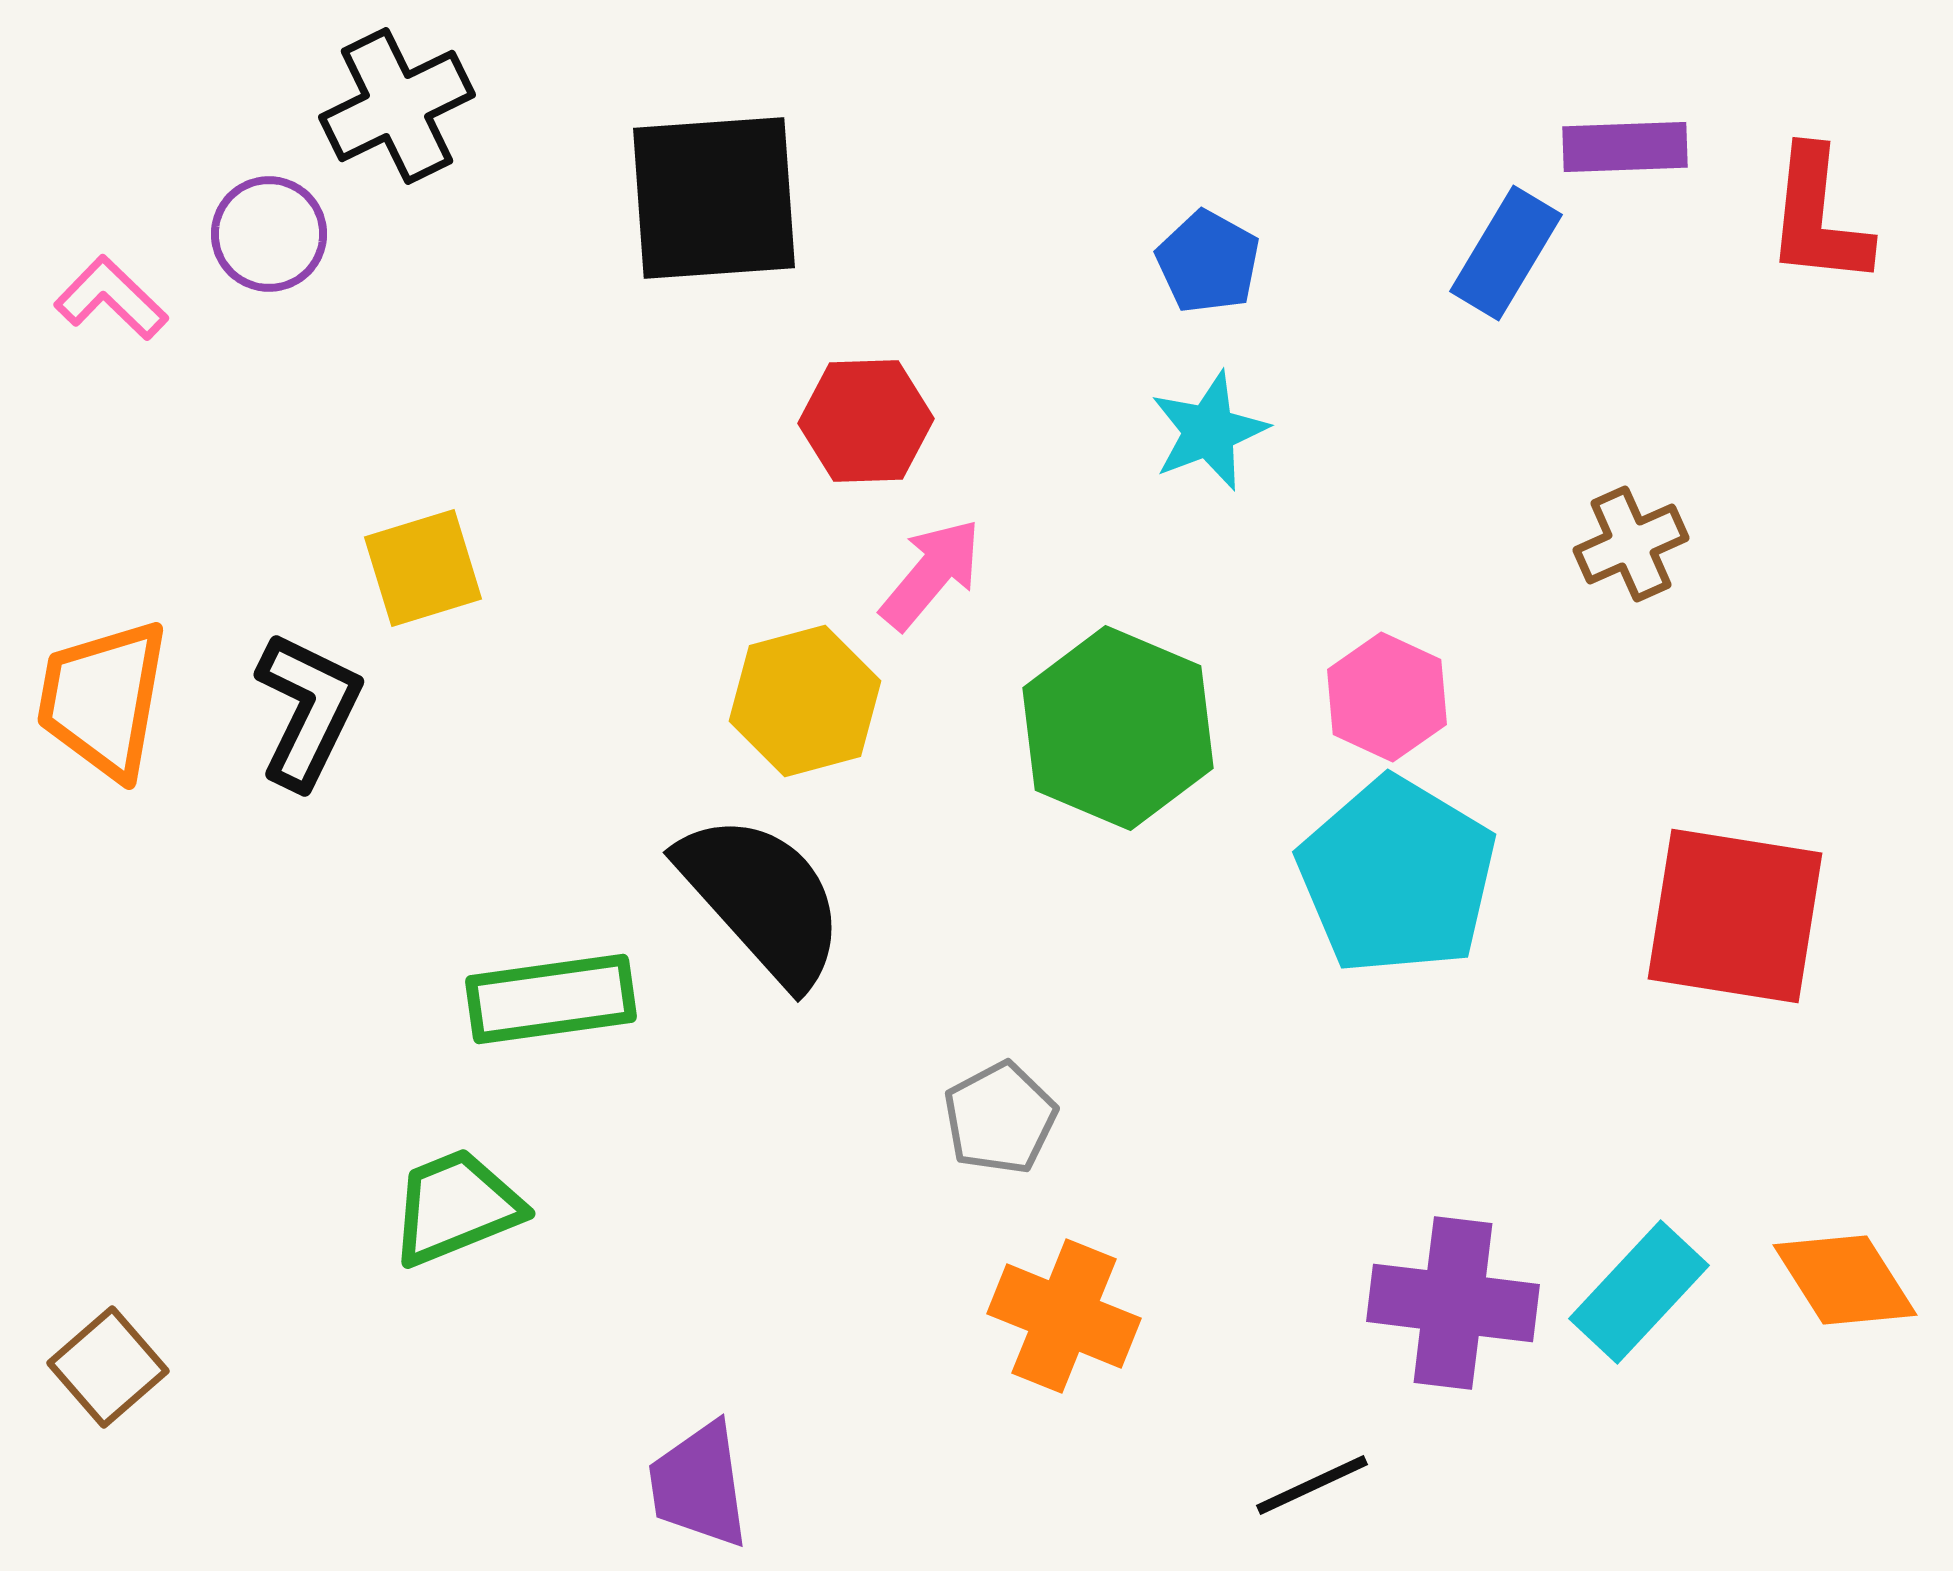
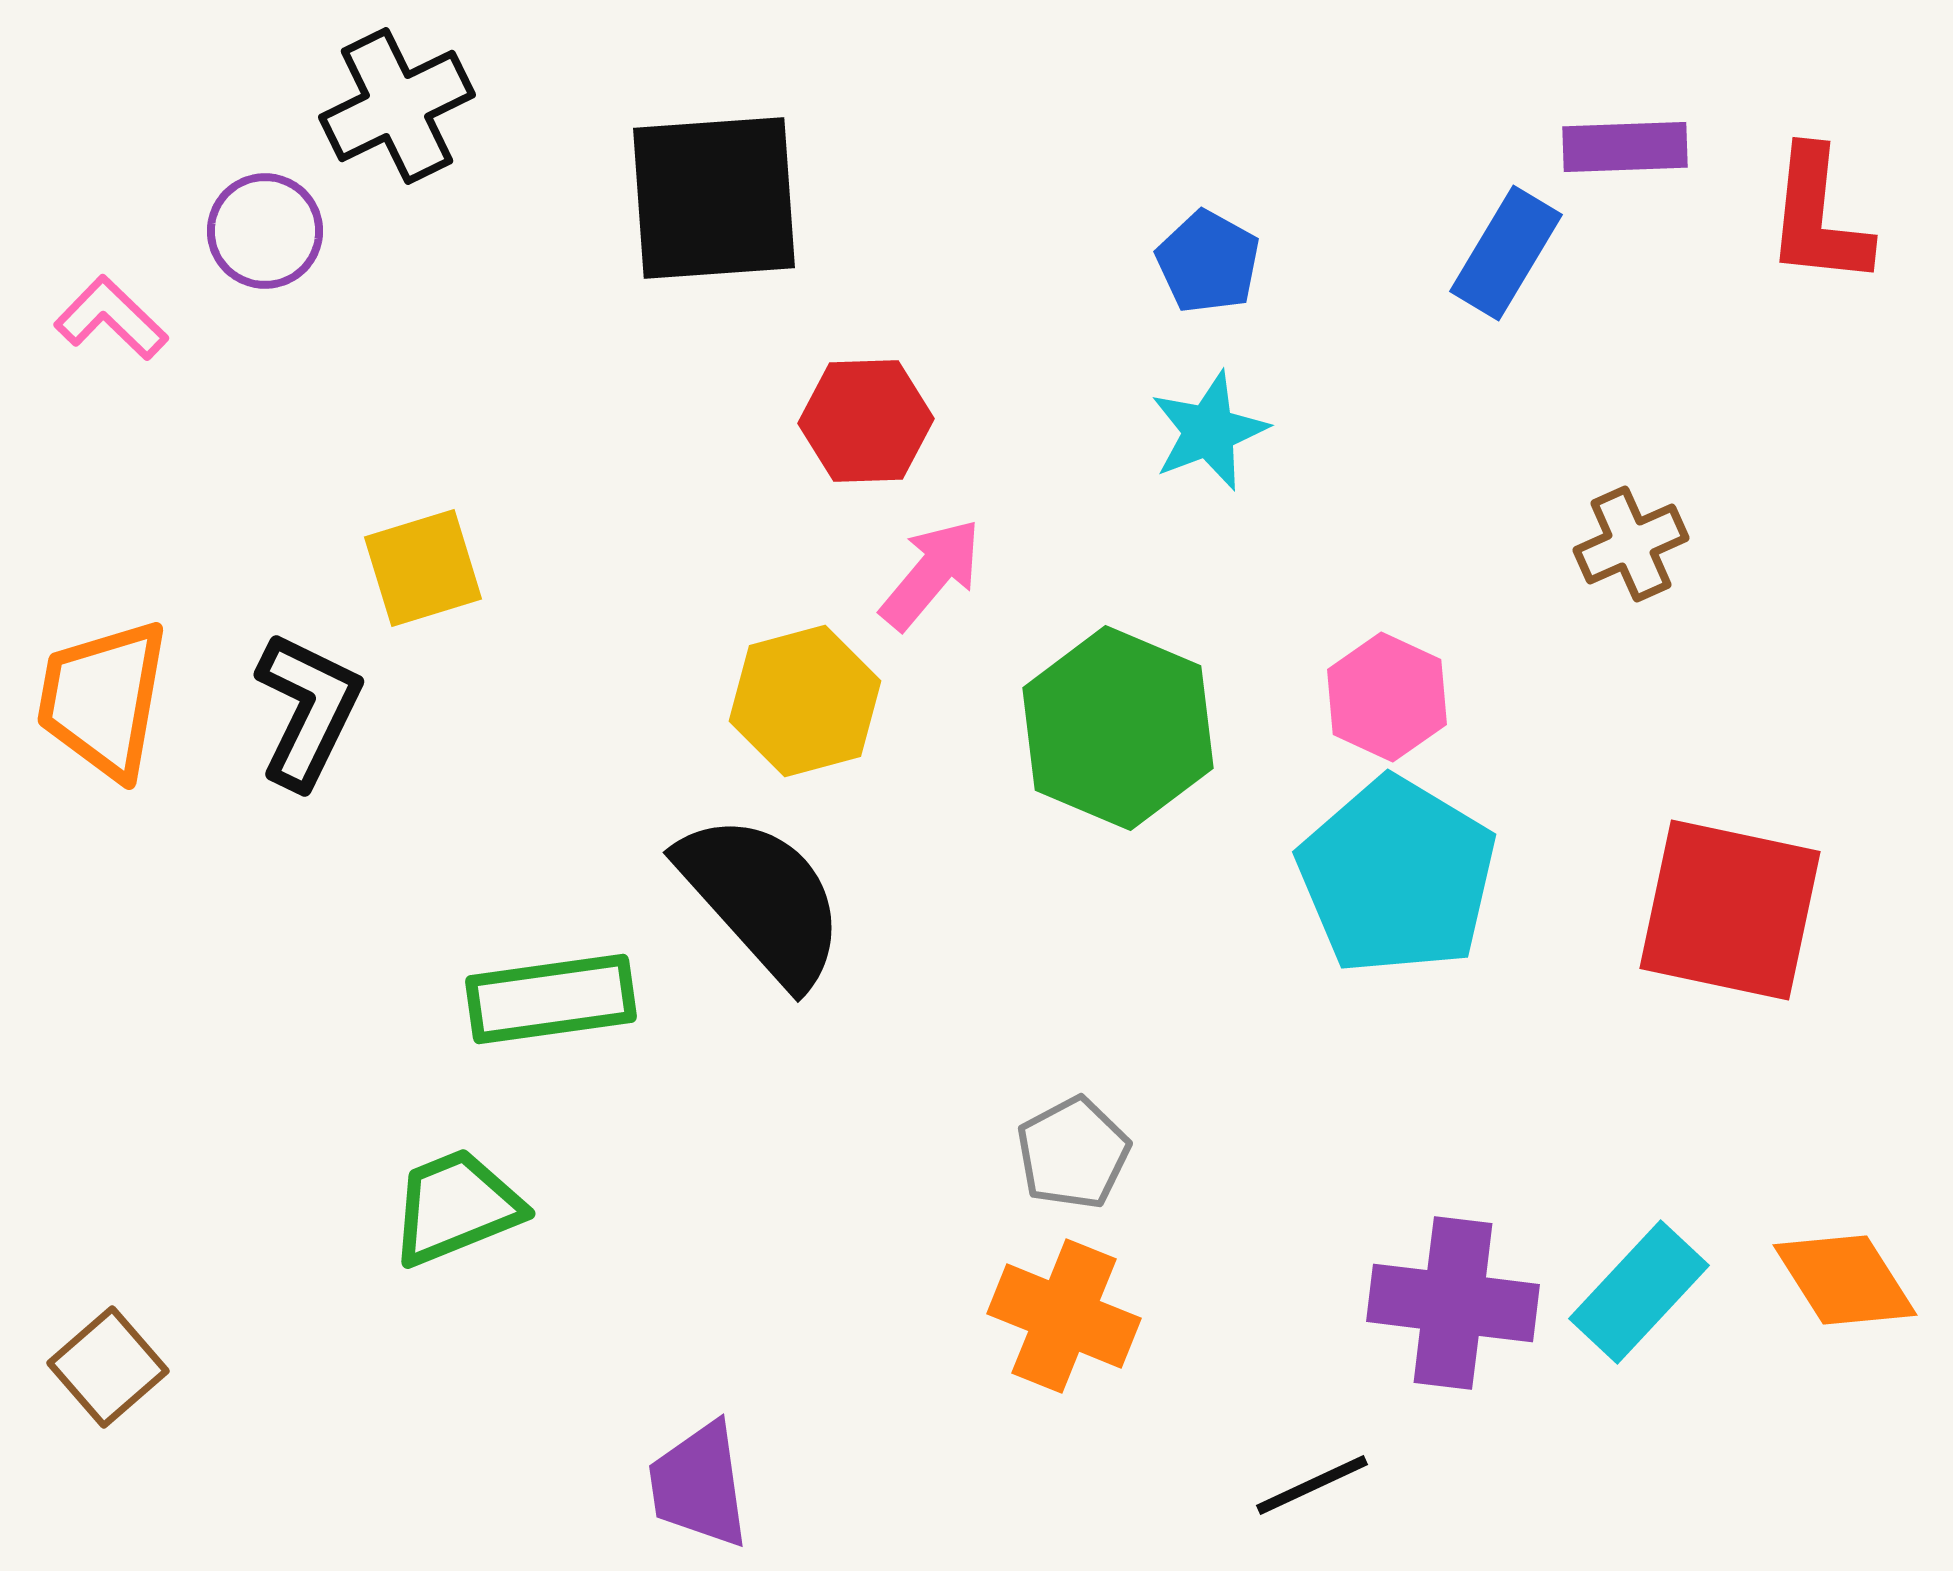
purple circle: moved 4 px left, 3 px up
pink L-shape: moved 20 px down
red square: moved 5 px left, 6 px up; rotated 3 degrees clockwise
gray pentagon: moved 73 px right, 35 px down
